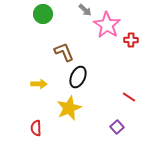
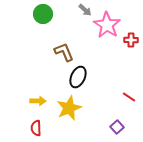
yellow arrow: moved 1 px left, 17 px down
